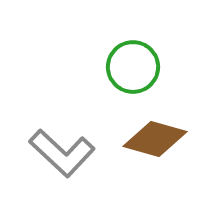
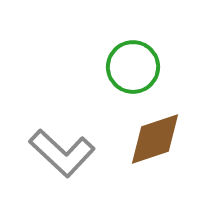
brown diamond: rotated 34 degrees counterclockwise
